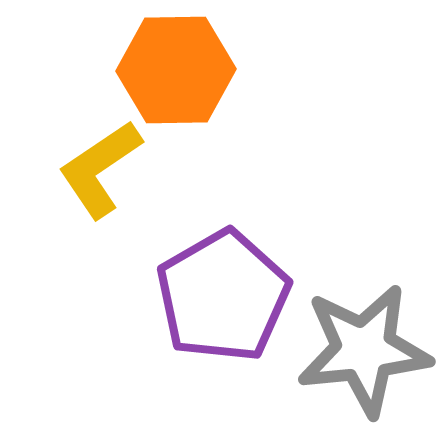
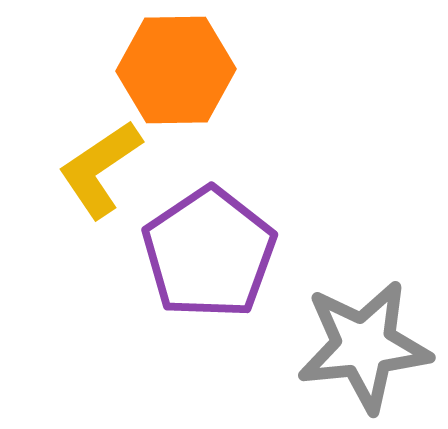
purple pentagon: moved 14 px left, 43 px up; rotated 4 degrees counterclockwise
gray star: moved 4 px up
